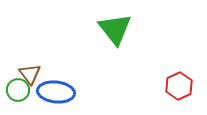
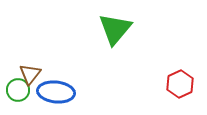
green triangle: rotated 18 degrees clockwise
brown triangle: rotated 15 degrees clockwise
red hexagon: moved 1 px right, 2 px up
